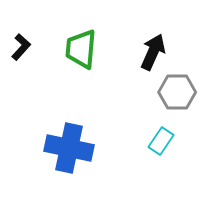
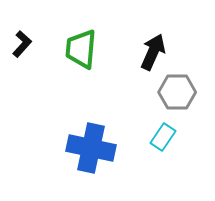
black L-shape: moved 1 px right, 3 px up
cyan rectangle: moved 2 px right, 4 px up
blue cross: moved 22 px right
